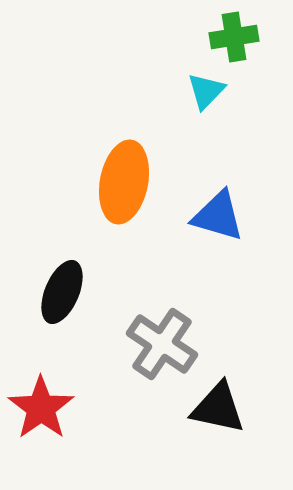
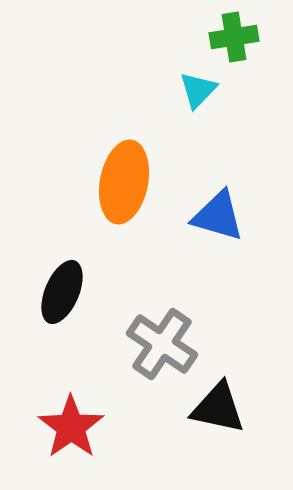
cyan triangle: moved 8 px left, 1 px up
red star: moved 30 px right, 19 px down
